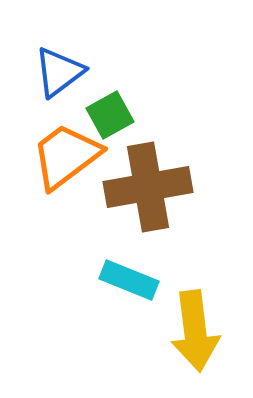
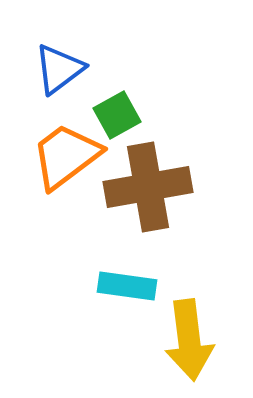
blue triangle: moved 3 px up
green square: moved 7 px right
cyan rectangle: moved 2 px left, 6 px down; rotated 14 degrees counterclockwise
yellow arrow: moved 6 px left, 9 px down
